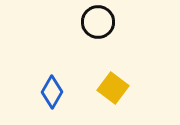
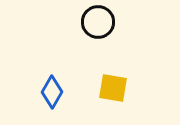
yellow square: rotated 28 degrees counterclockwise
